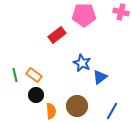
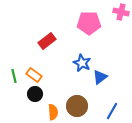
pink pentagon: moved 5 px right, 8 px down
red rectangle: moved 10 px left, 6 px down
green line: moved 1 px left, 1 px down
black circle: moved 1 px left, 1 px up
orange semicircle: moved 2 px right, 1 px down
